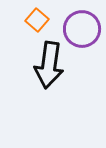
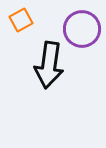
orange square: moved 16 px left; rotated 20 degrees clockwise
